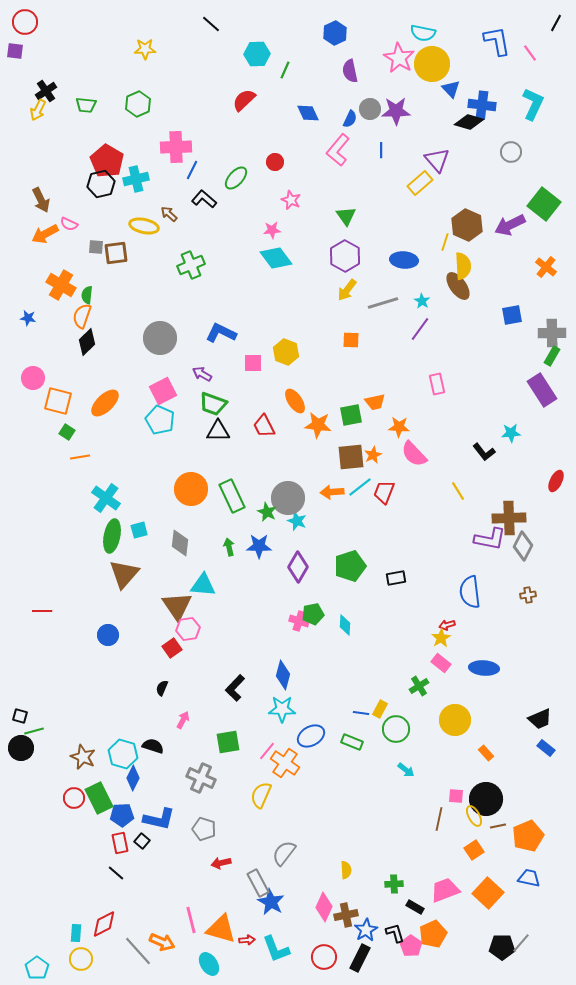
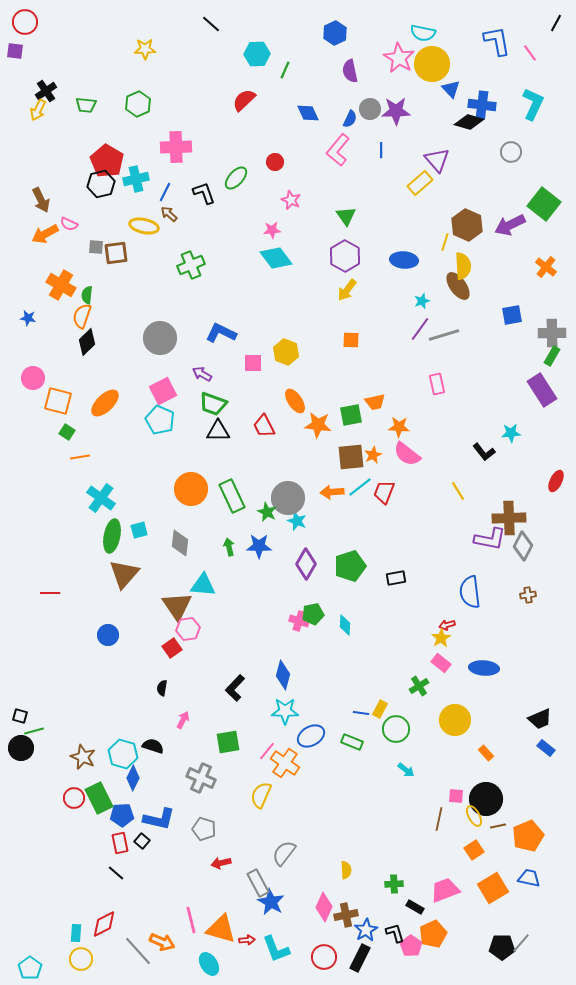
blue line at (192, 170): moved 27 px left, 22 px down
black L-shape at (204, 199): moved 6 px up; rotated 30 degrees clockwise
cyan star at (422, 301): rotated 21 degrees clockwise
gray line at (383, 303): moved 61 px right, 32 px down
pink semicircle at (414, 454): moved 7 px left; rotated 8 degrees counterclockwise
cyan cross at (106, 498): moved 5 px left
purple diamond at (298, 567): moved 8 px right, 3 px up
red line at (42, 611): moved 8 px right, 18 px up
black semicircle at (162, 688): rotated 14 degrees counterclockwise
cyan star at (282, 709): moved 3 px right, 2 px down
orange square at (488, 893): moved 5 px right, 5 px up; rotated 16 degrees clockwise
cyan pentagon at (37, 968): moved 7 px left
